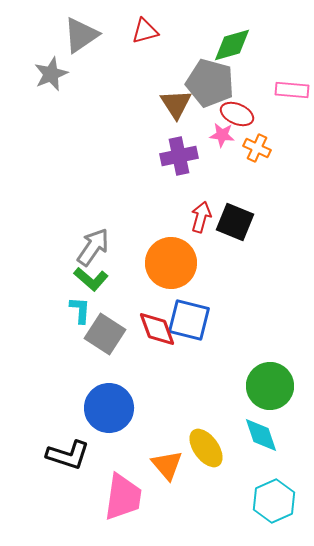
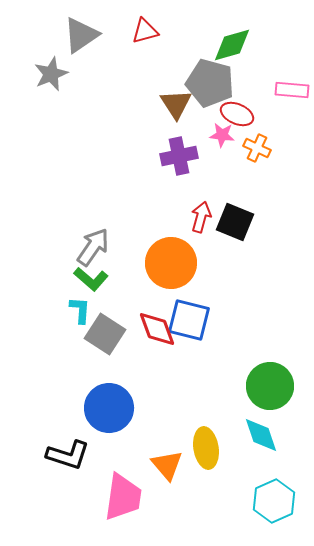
yellow ellipse: rotated 27 degrees clockwise
